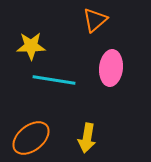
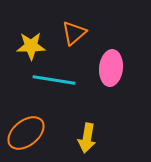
orange triangle: moved 21 px left, 13 px down
orange ellipse: moved 5 px left, 5 px up
